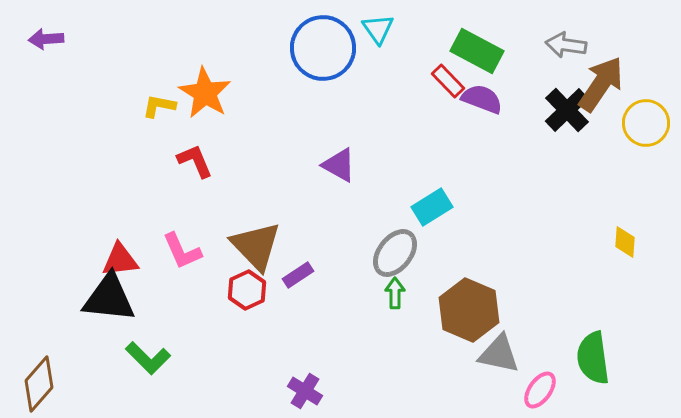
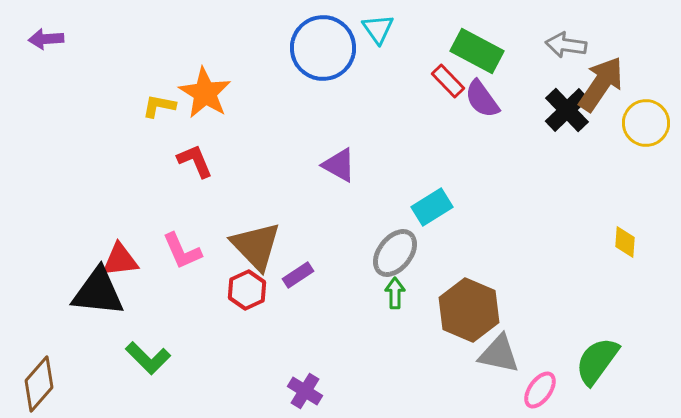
purple semicircle: rotated 147 degrees counterclockwise
black triangle: moved 11 px left, 6 px up
green semicircle: moved 4 px right, 3 px down; rotated 44 degrees clockwise
